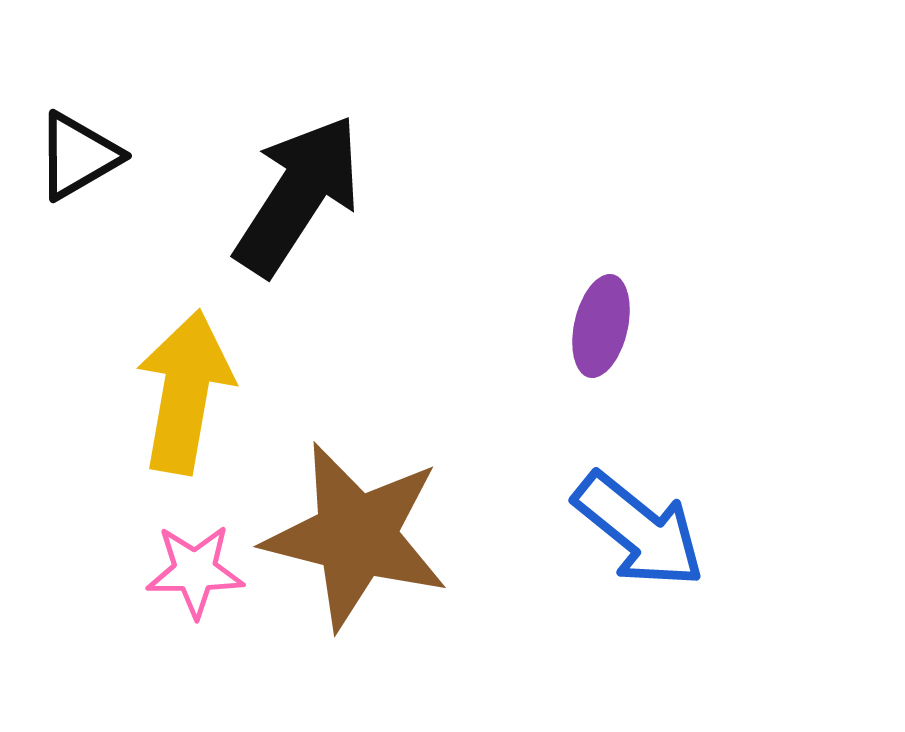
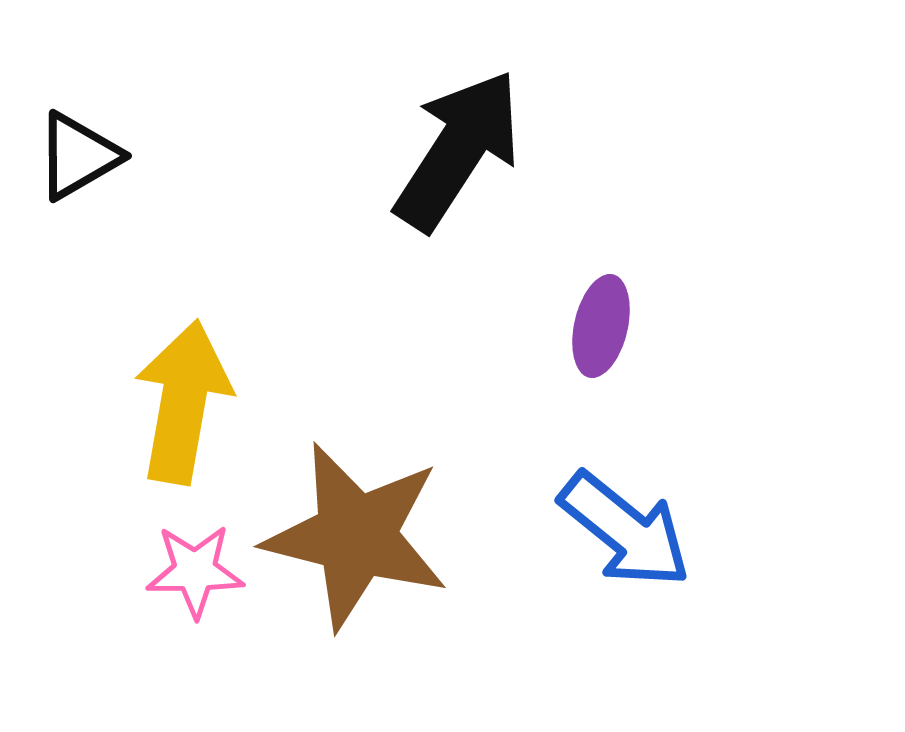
black arrow: moved 160 px right, 45 px up
yellow arrow: moved 2 px left, 10 px down
blue arrow: moved 14 px left
